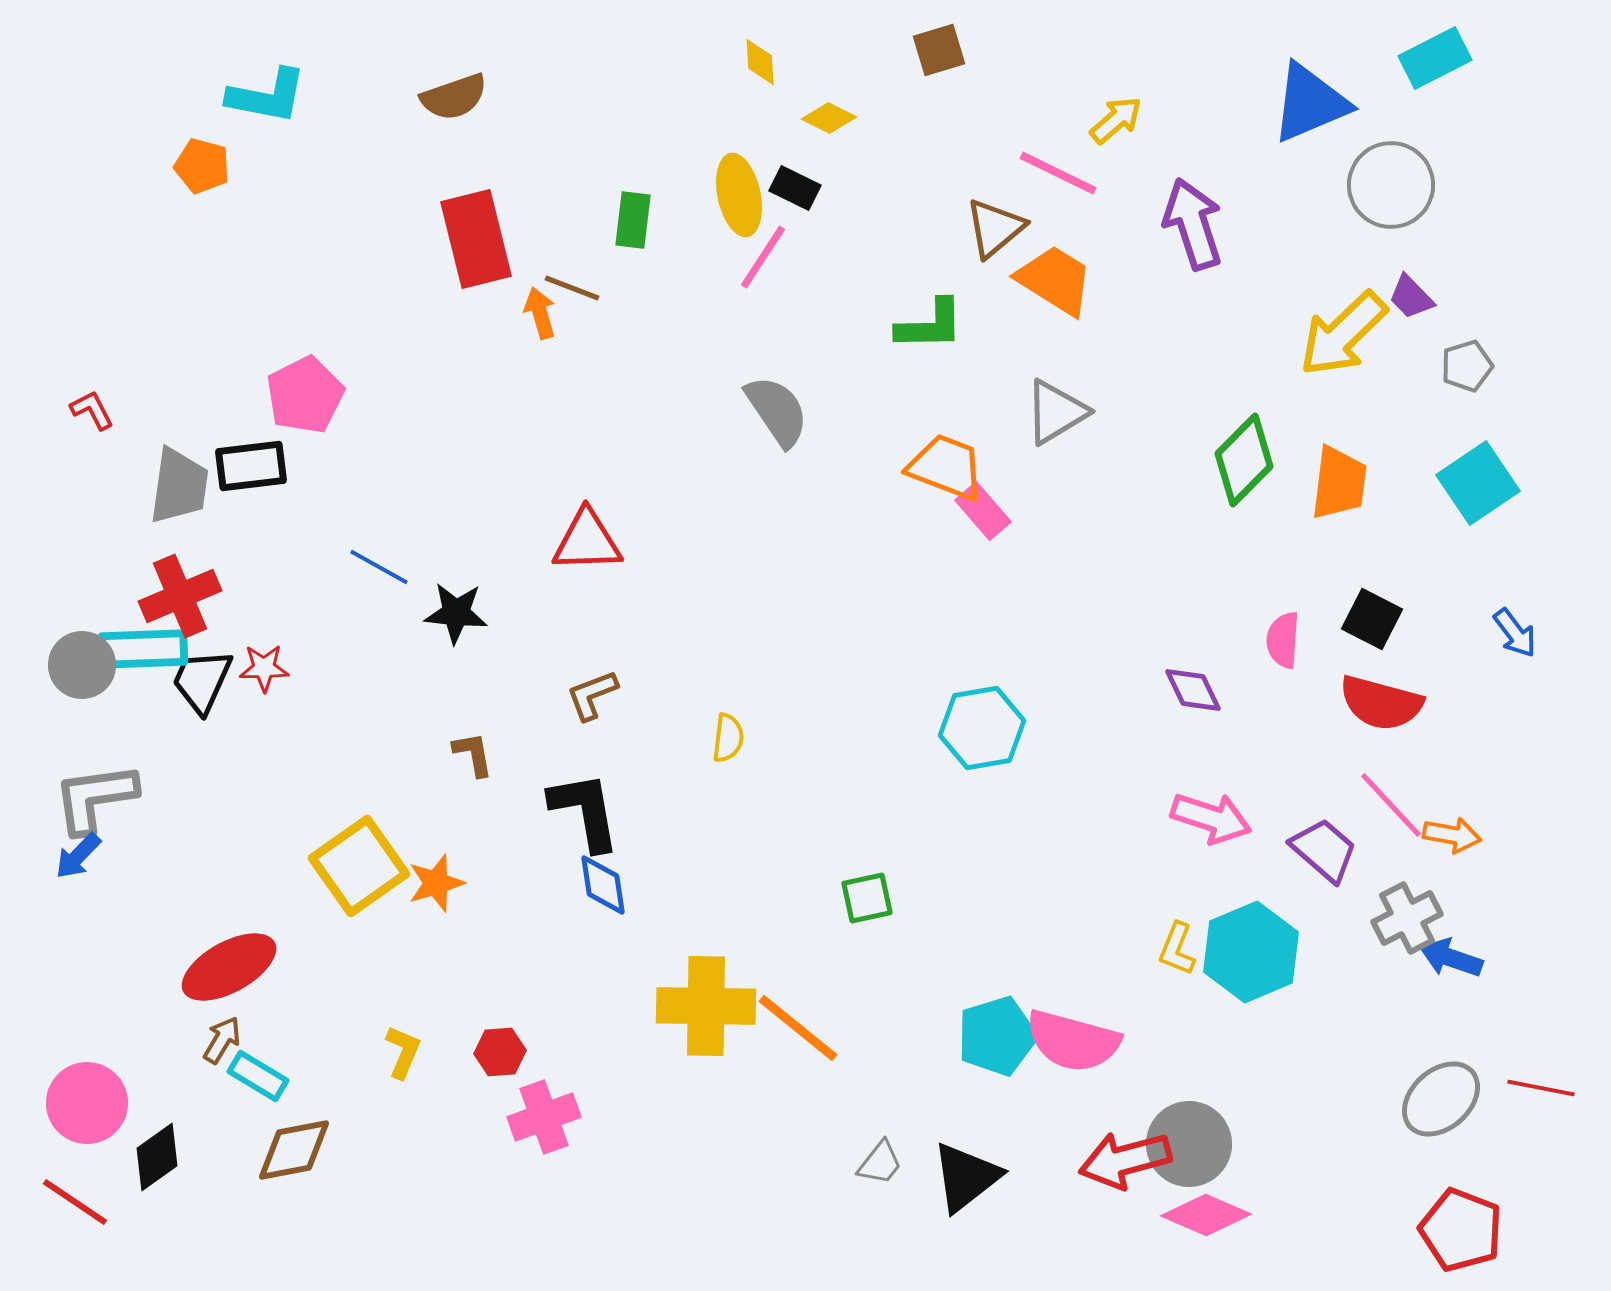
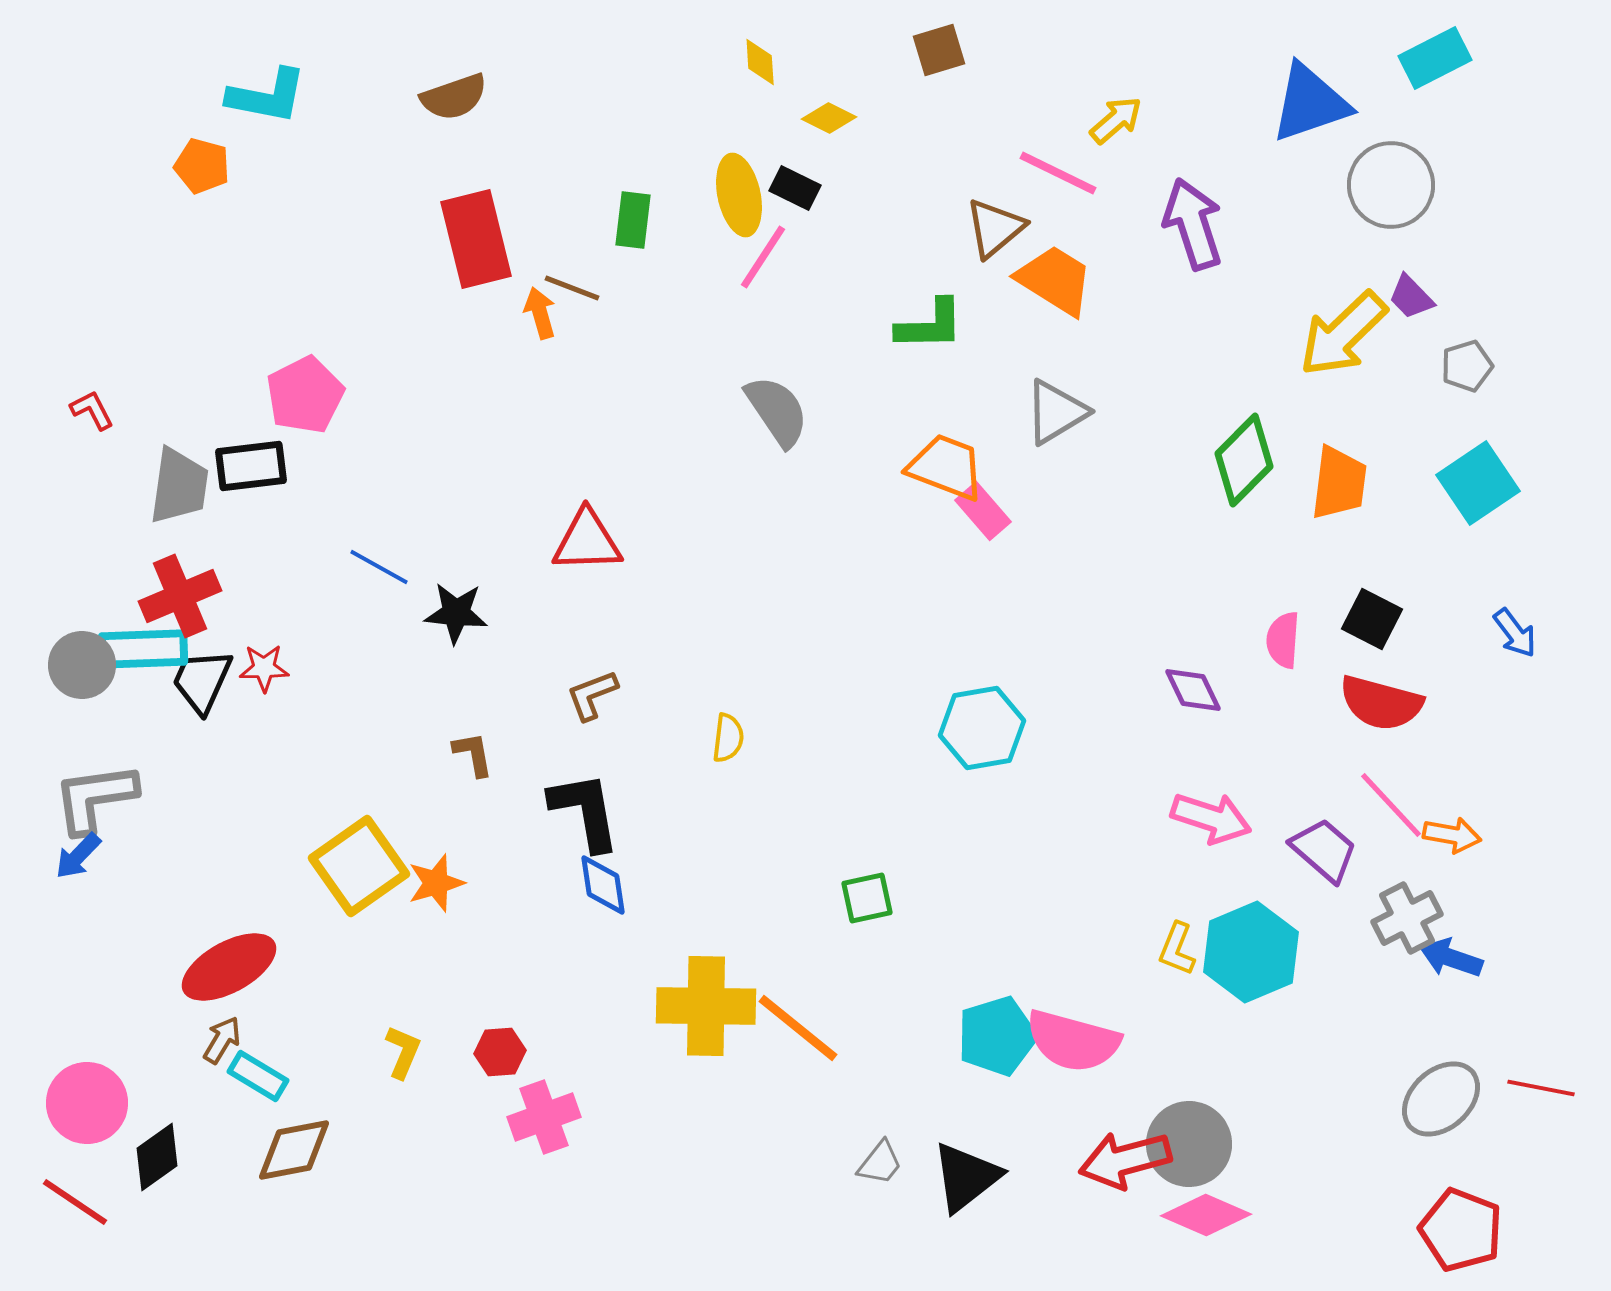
blue triangle at (1310, 103): rotated 4 degrees clockwise
